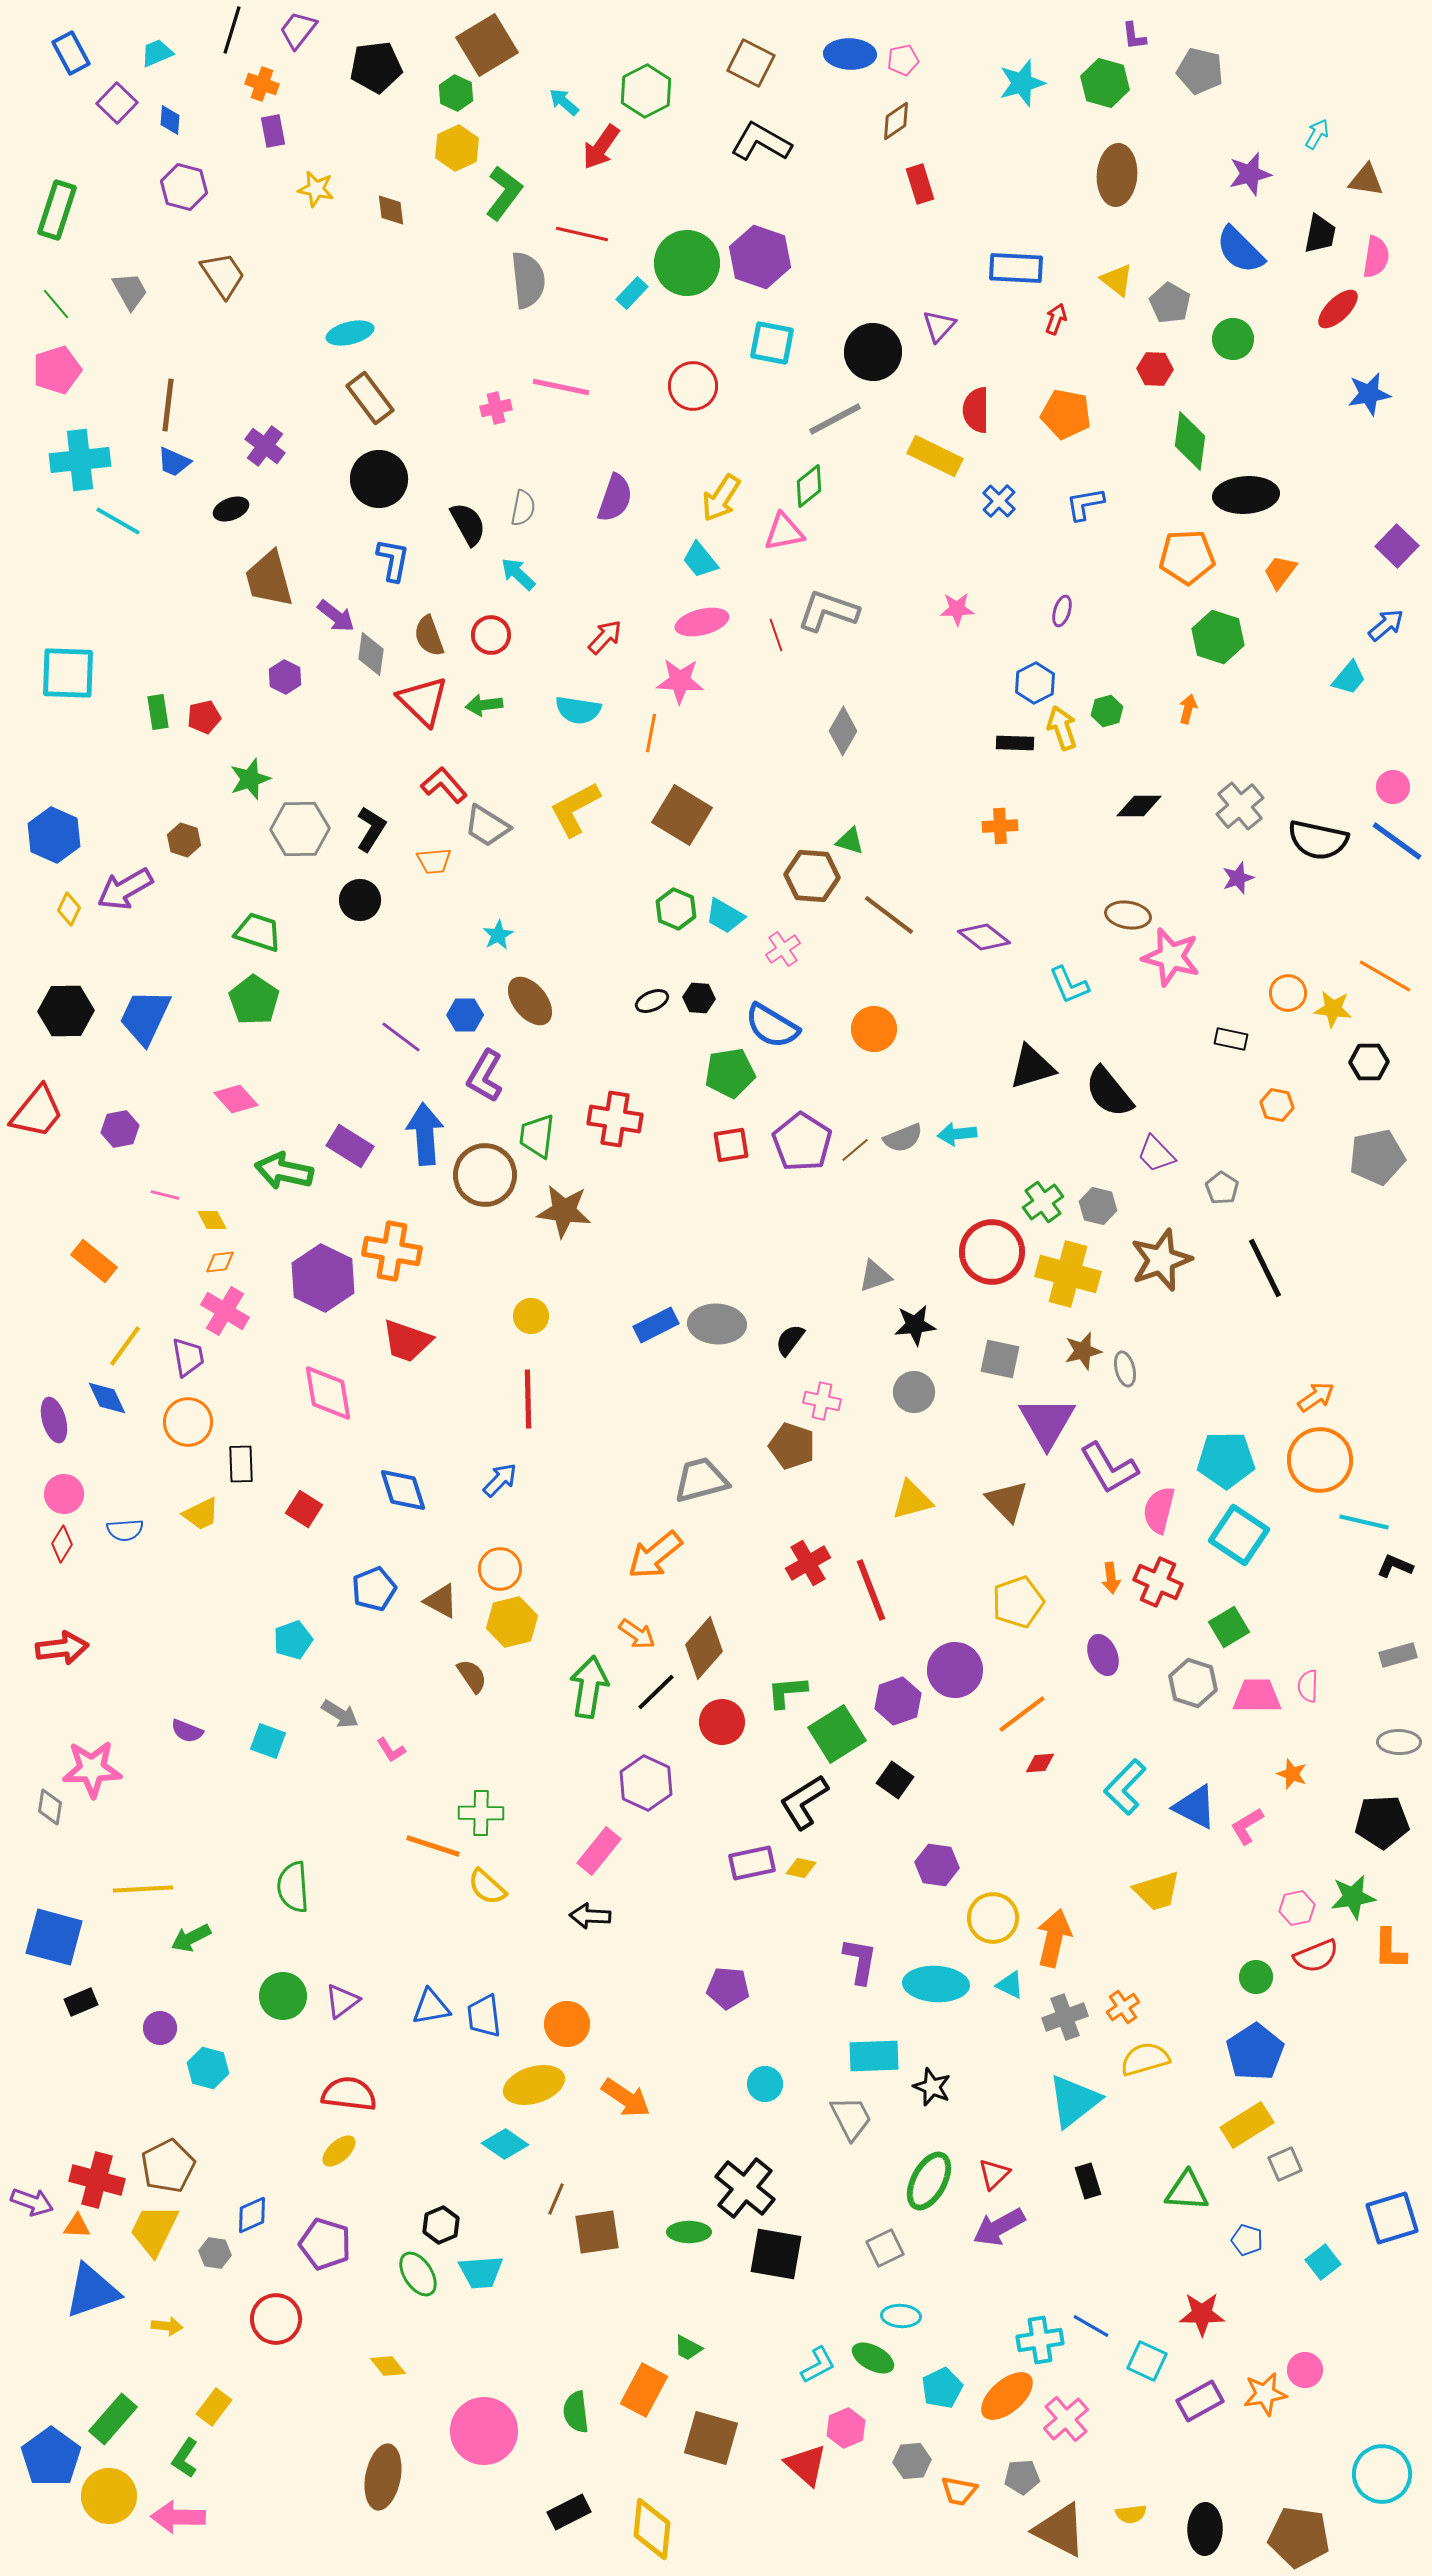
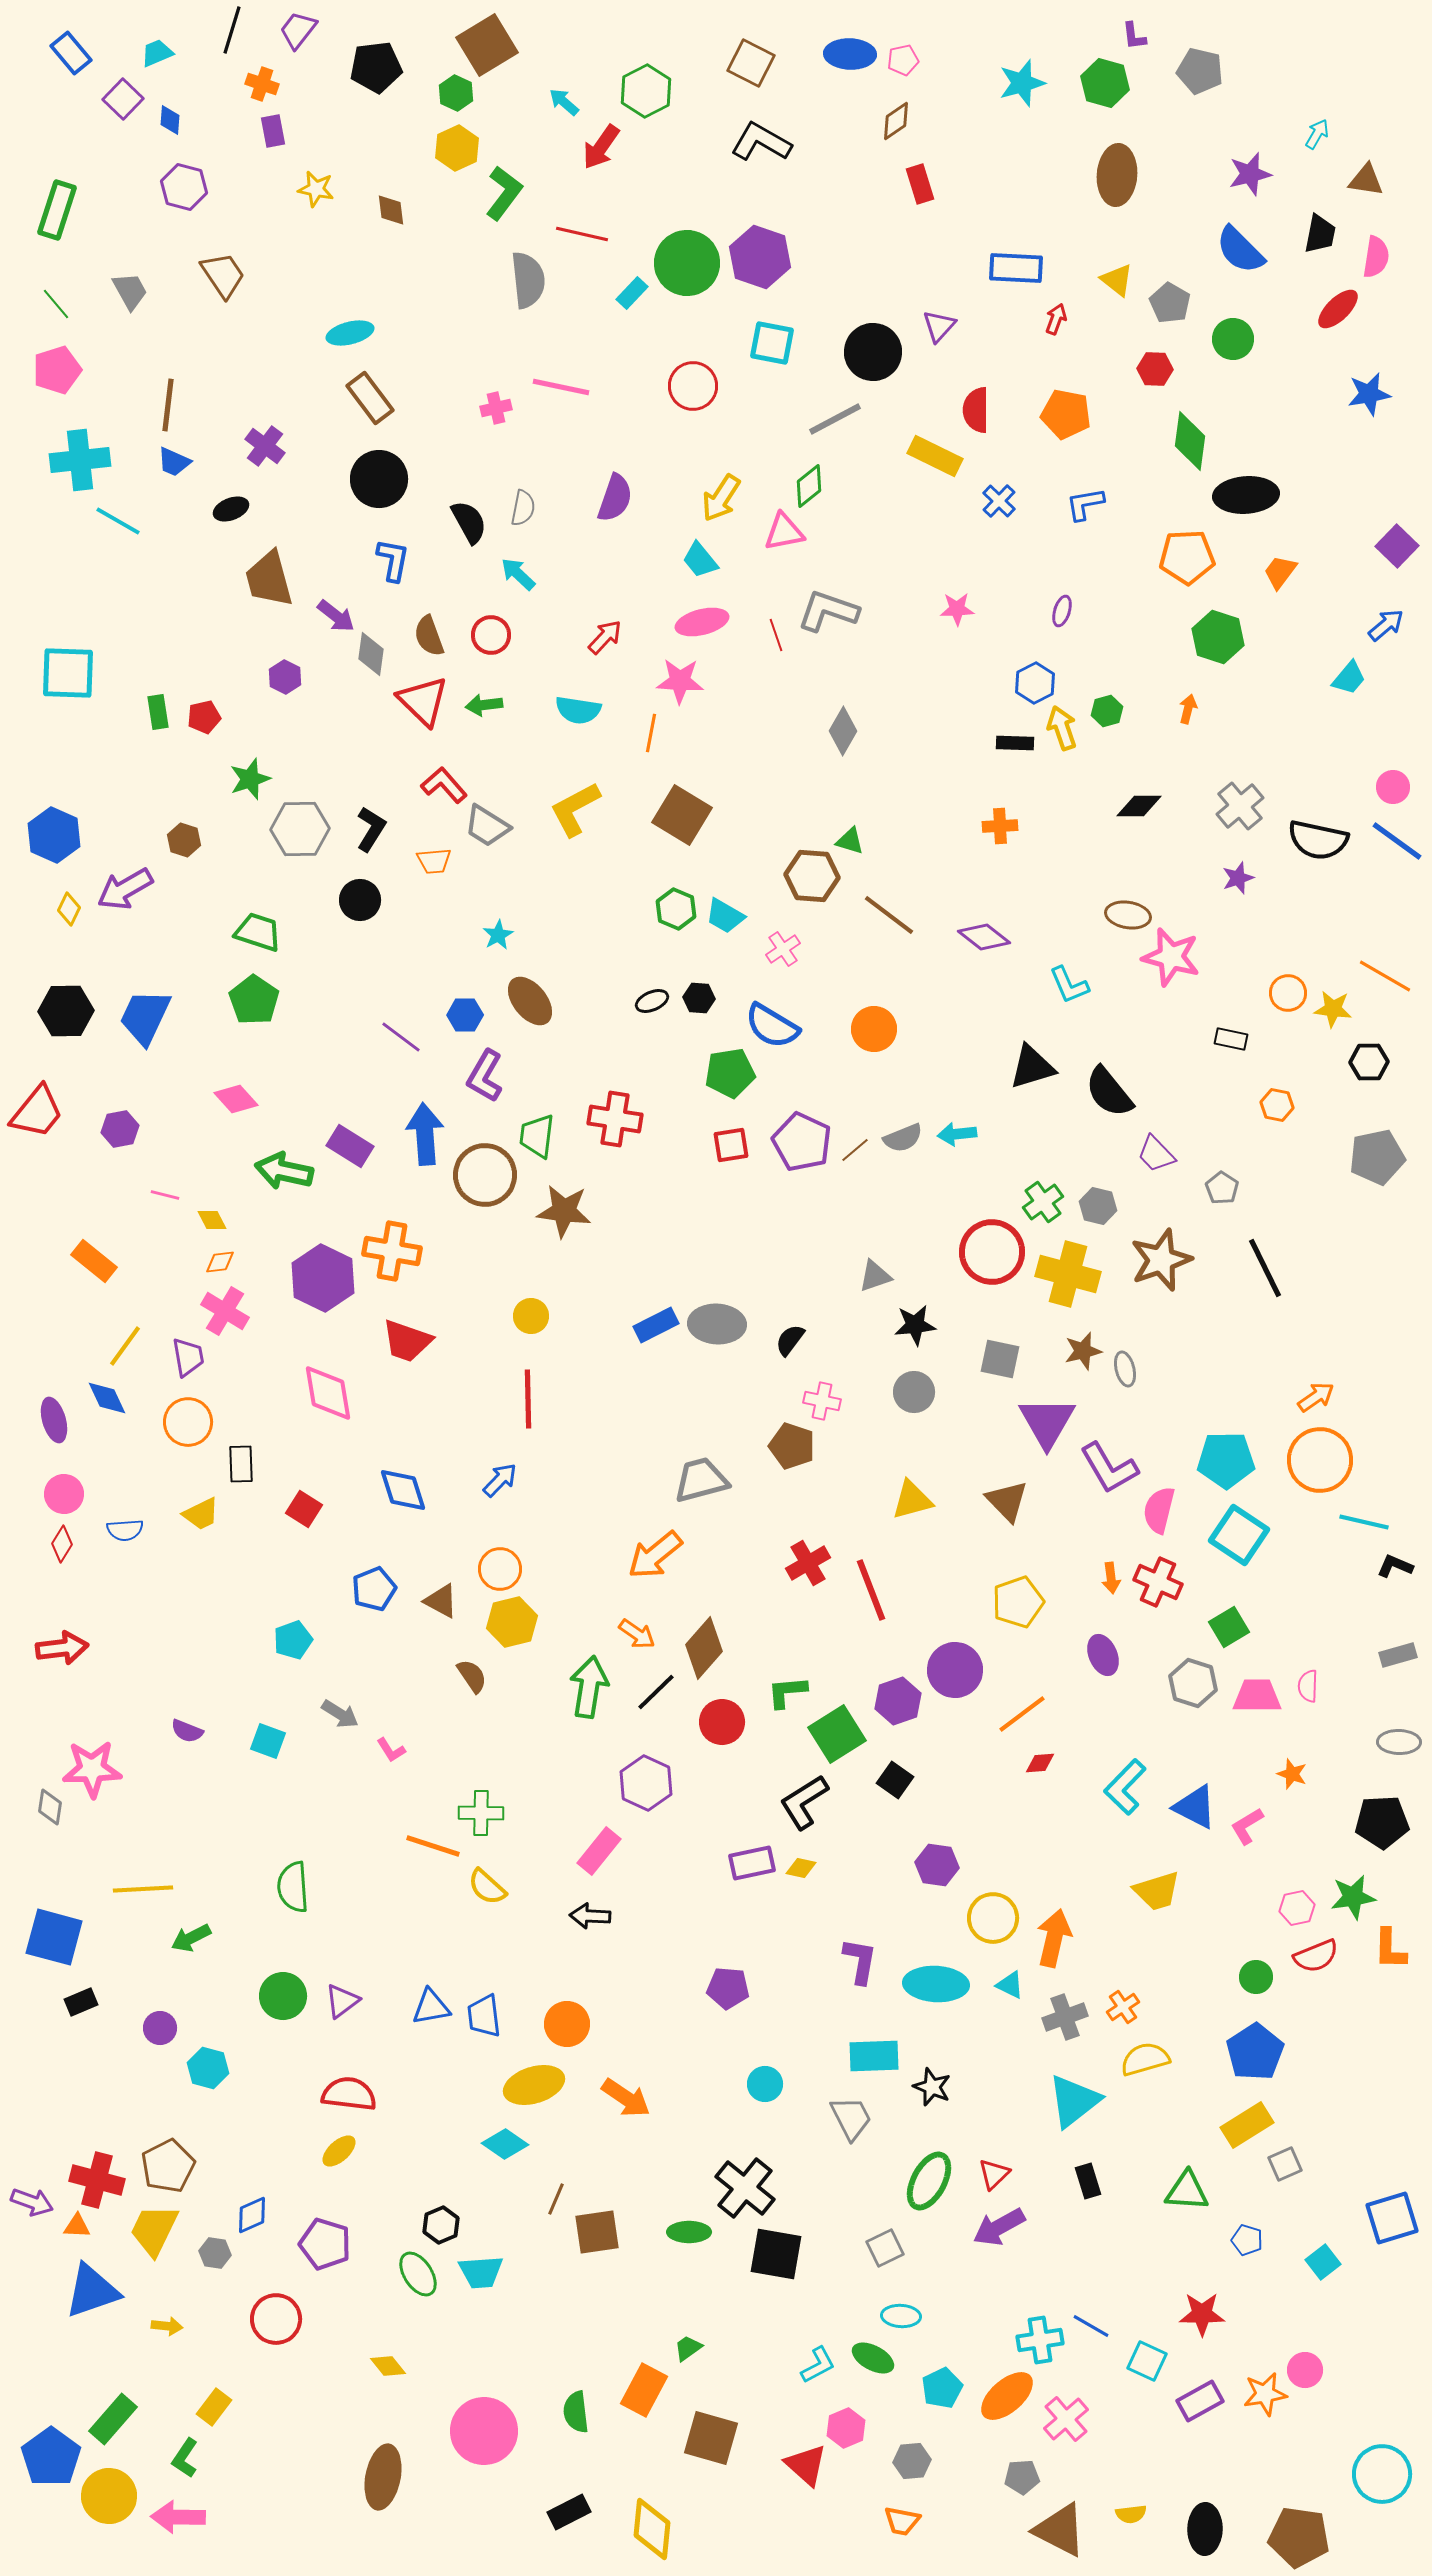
blue rectangle at (71, 53): rotated 12 degrees counterclockwise
purple square at (117, 103): moved 6 px right, 4 px up
black semicircle at (468, 524): moved 1 px right, 2 px up
purple pentagon at (802, 1142): rotated 8 degrees counterclockwise
green trapezoid at (688, 2348): rotated 116 degrees clockwise
orange trapezoid at (959, 2491): moved 57 px left, 30 px down
